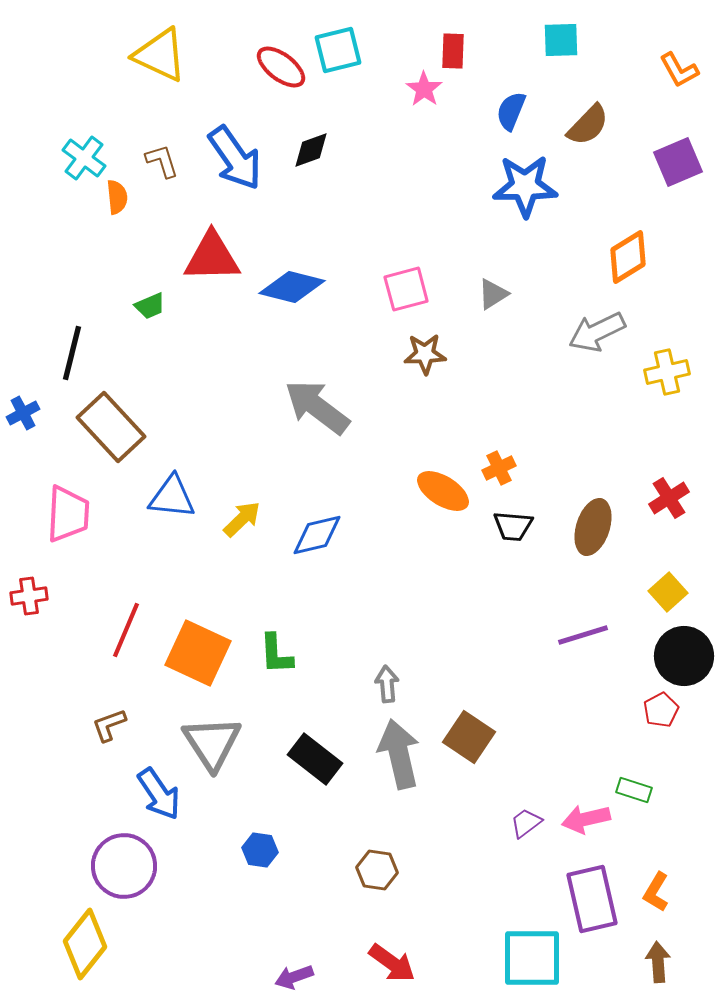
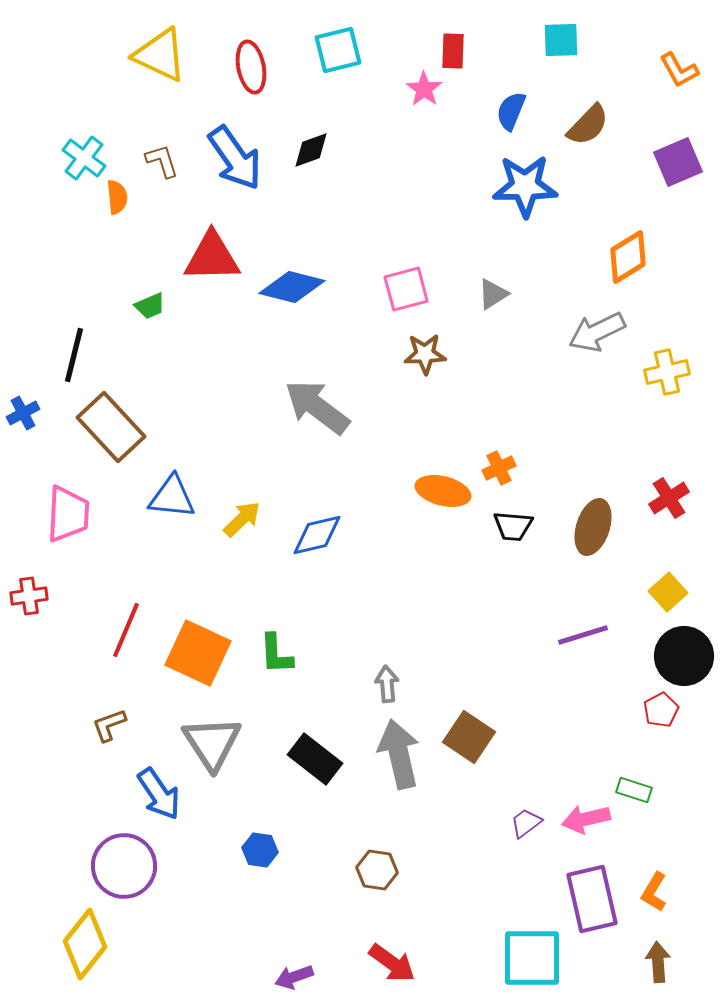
red ellipse at (281, 67): moved 30 px left; rotated 42 degrees clockwise
black line at (72, 353): moved 2 px right, 2 px down
orange ellipse at (443, 491): rotated 18 degrees counterclockwise
orange L-shape at (656, 892): moved 2 px left
